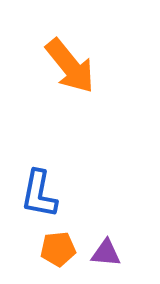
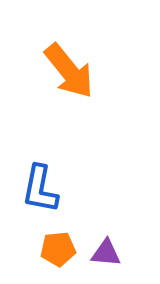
orange arrow: moved 1 px left, 5 px down
blue L-shape: moved 1 px right, 5 px up
